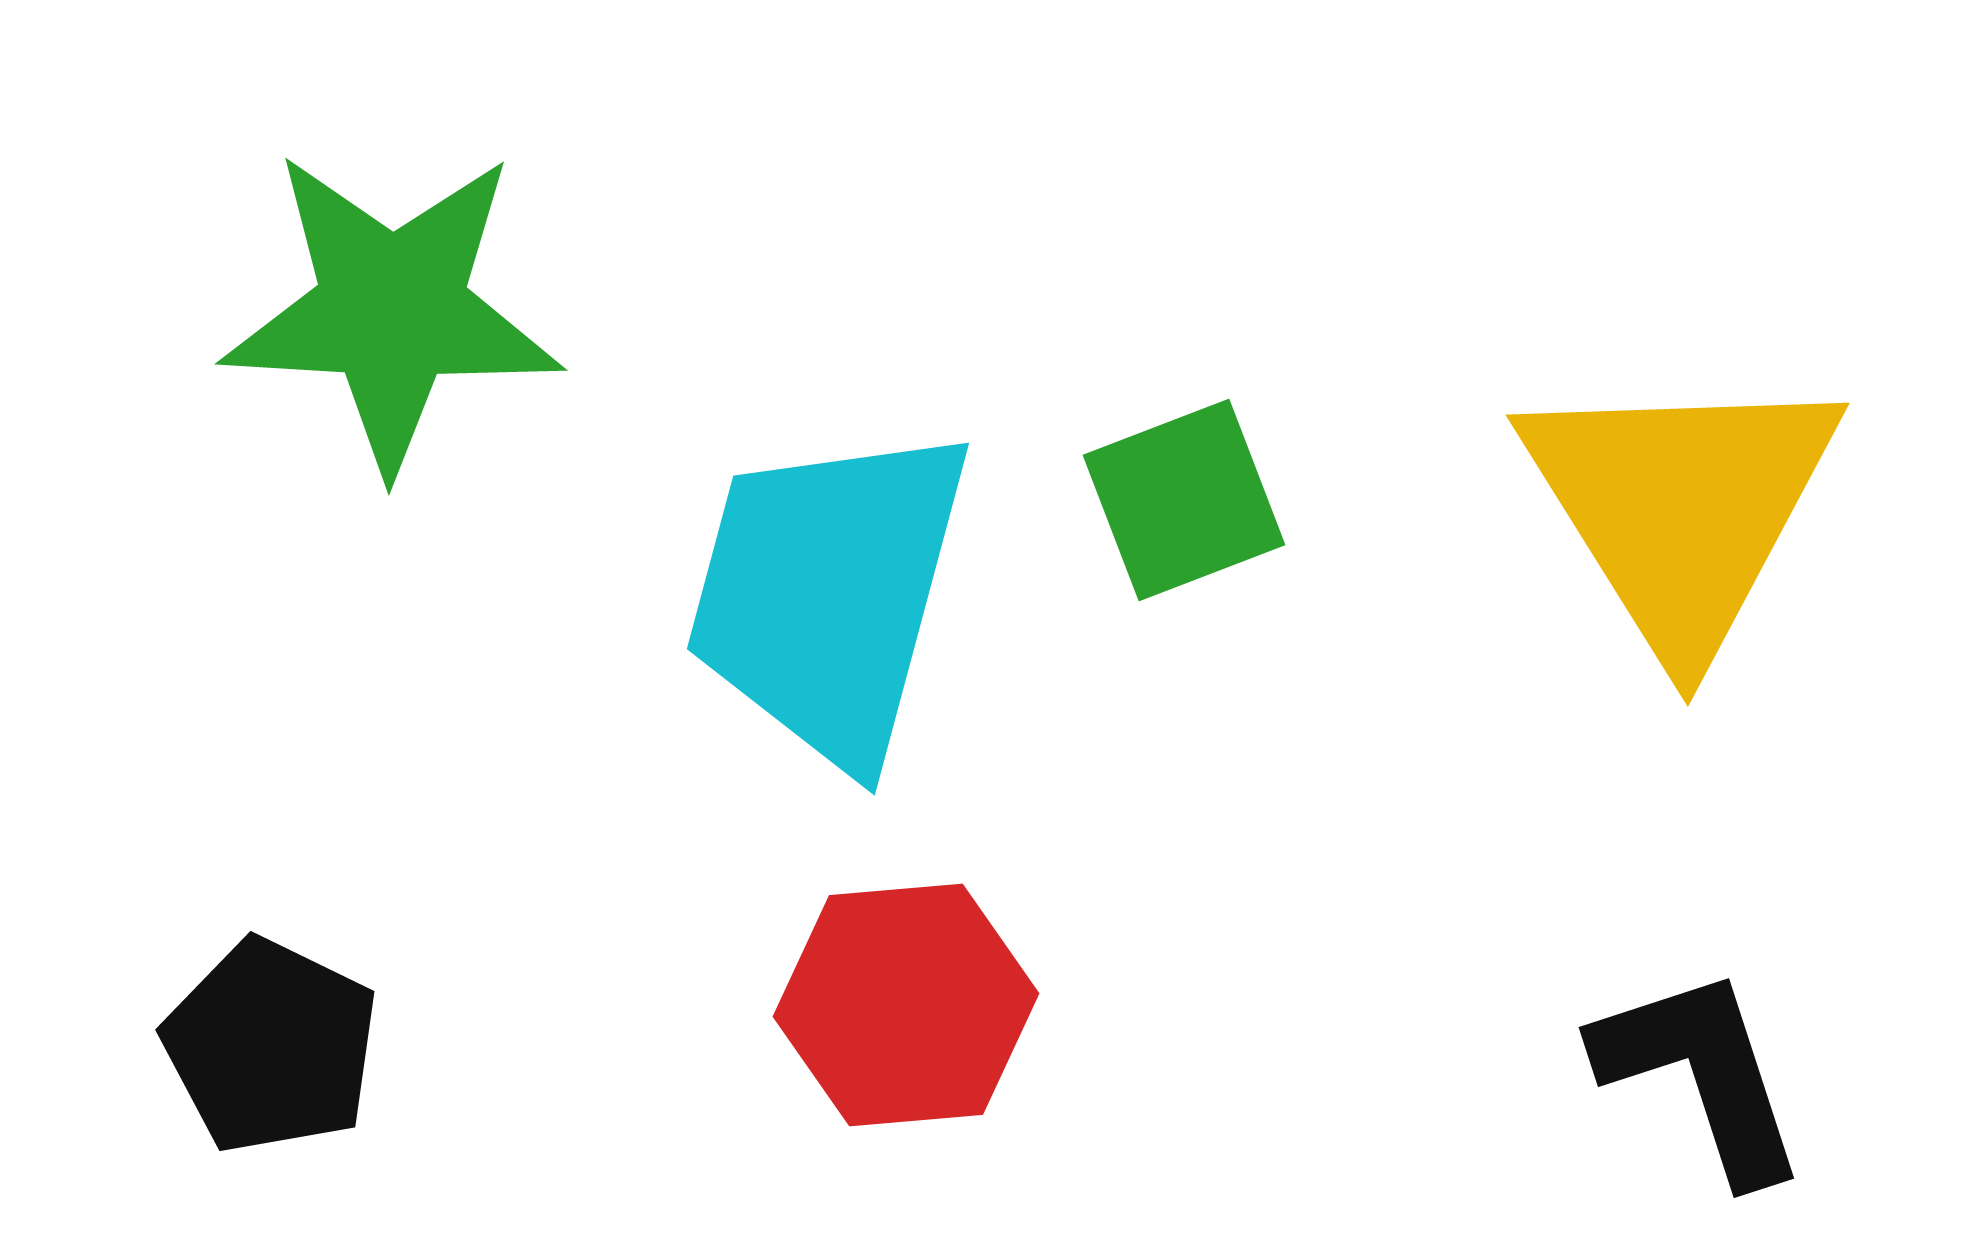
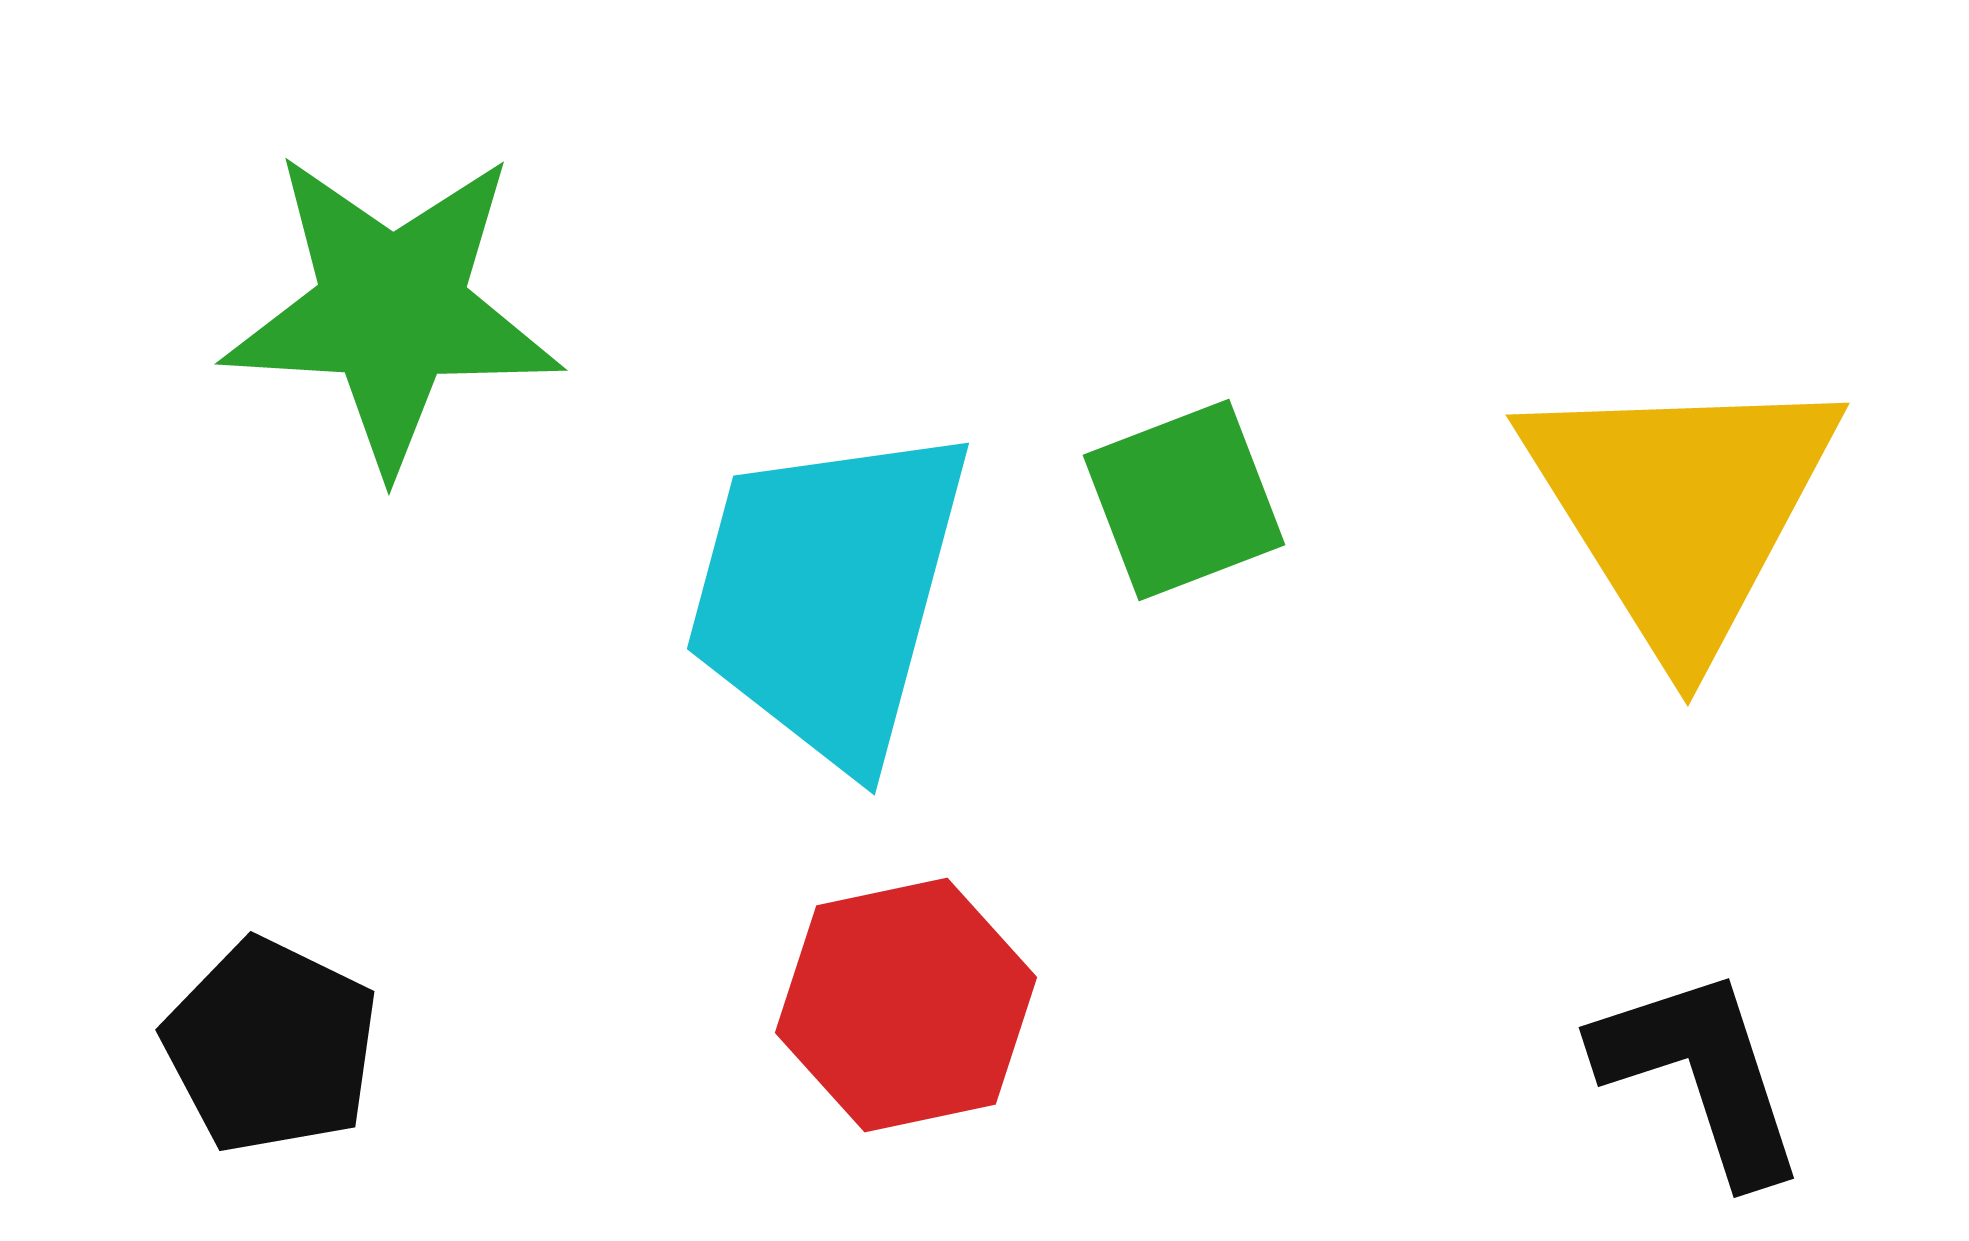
red hexagon: rotated 7 degrees counterclockwise
